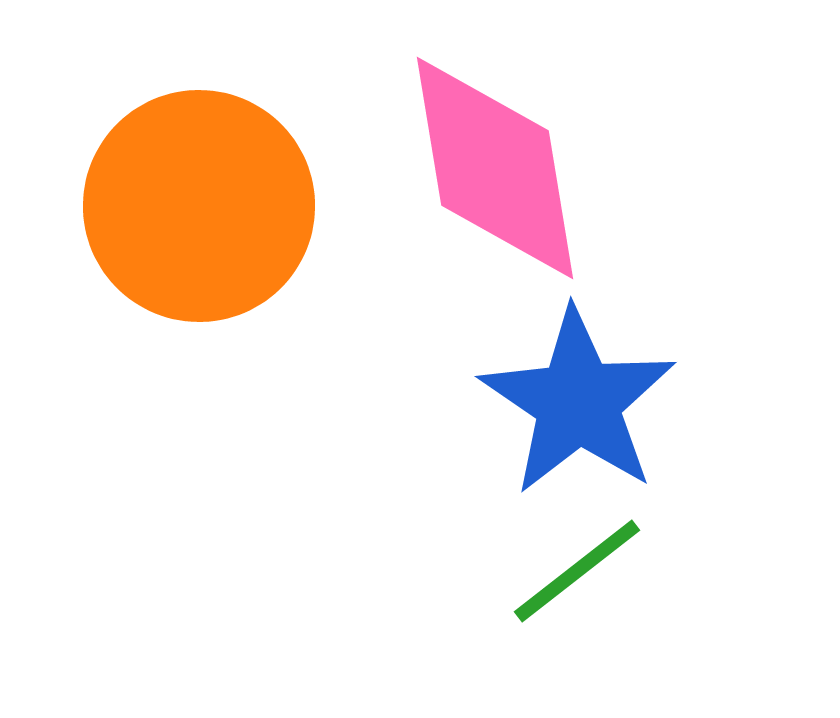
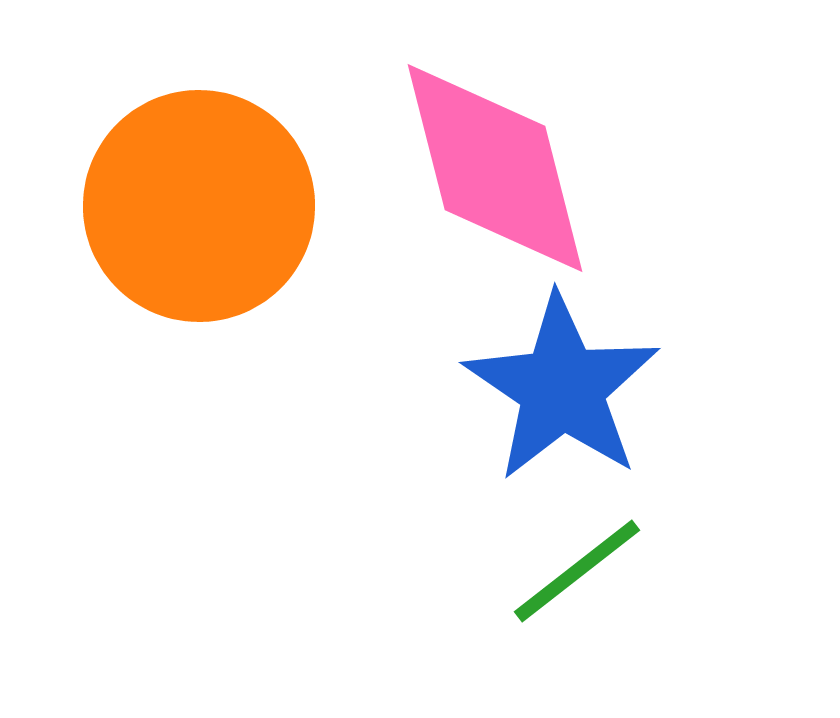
pink diamond: rotated 5 degrees counterclockwise
blue star: moved 16 px left, 14 px up
